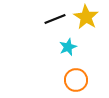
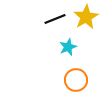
yellow star: rotated 10 degrees clockwise
